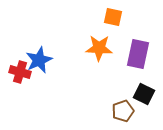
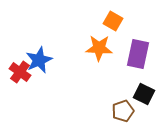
orange square: moved 4 px down; rotated 18 degrees clockwise
red cross: rotated 20 degrees clockwise
